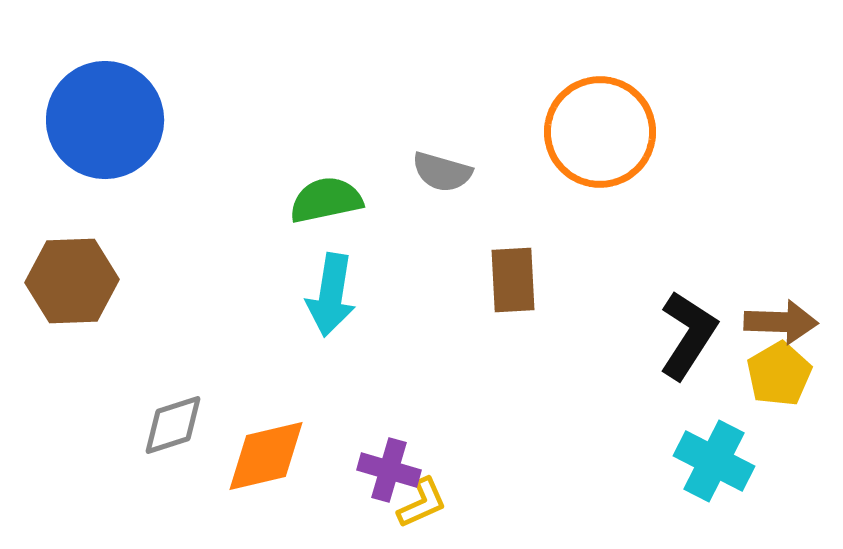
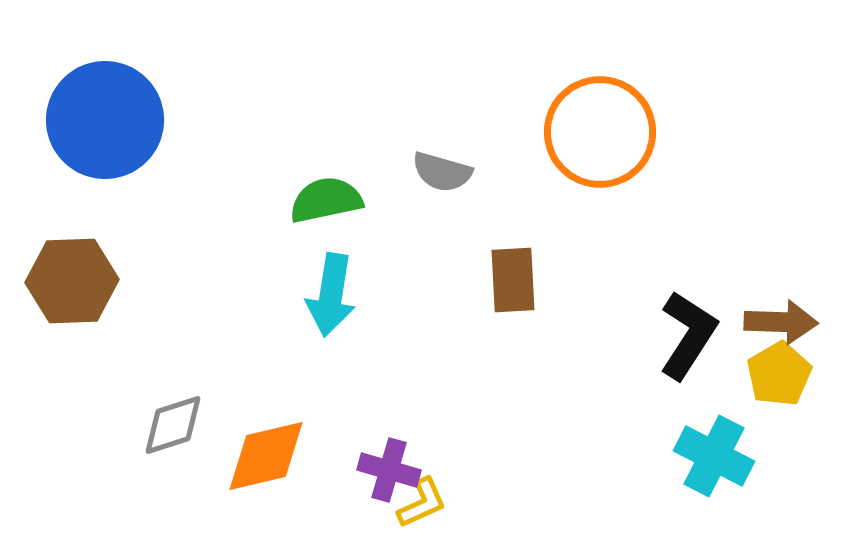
cyan cross: moved 5 px up
